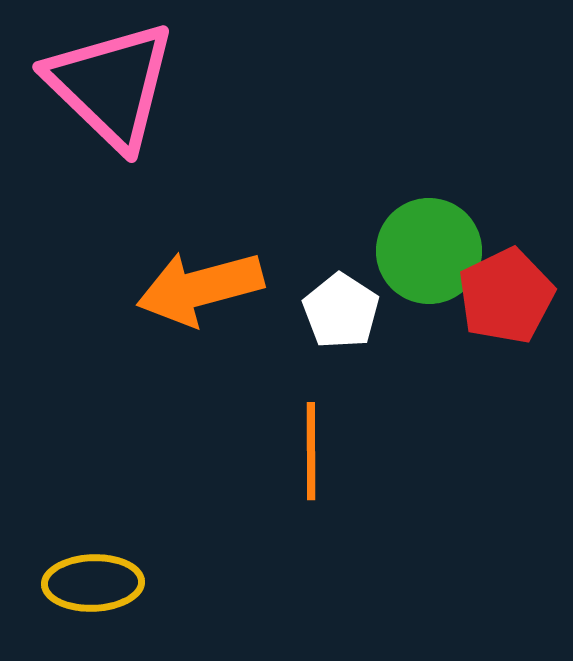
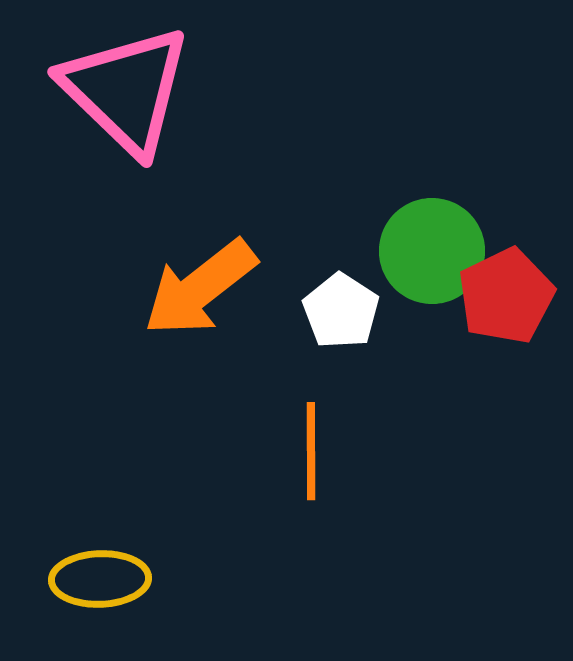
pink triangle: moved 15 px right, 5 px down
green circle: moved 3 px right
orange arrow: rotated 23 degrees counterclockwise
yellow ellipse: moved 7 px right, 4 px up
